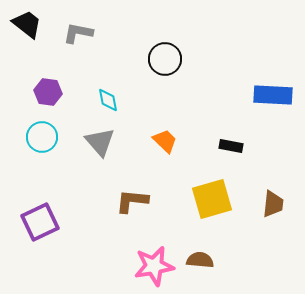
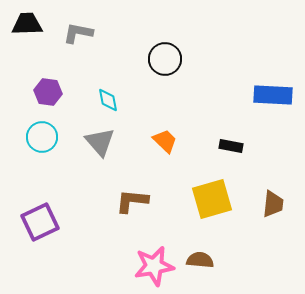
black trapezoid: rotated 40 degrees counterclockwise
